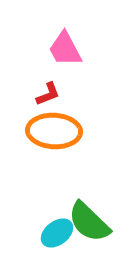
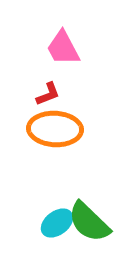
pink trapezoid: moved 2 px left, 1 px up
orange ellipse: moved 1 px right, 2 px up
cyan ellipse: moved 10 px up
